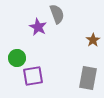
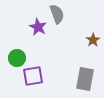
gray rectangle: moved 3 px left, 1 px down
